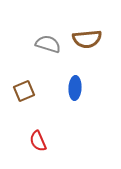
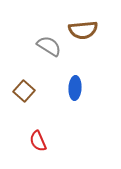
brown semicircle: moved 4 px left, 9 px up
gray semicircle: moved 1 px right, 2 px down; rotated 15 degrees clockwise
brown square: rotated 25 degrees counterclockwise
